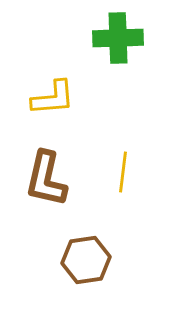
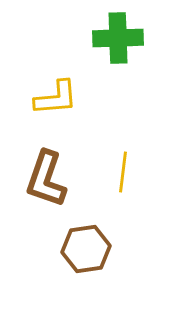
yellow L-shape: moved 3 px right
brown L-shape: rotated 6 degrees clockwise
brown hexagon: moved 11 px up
